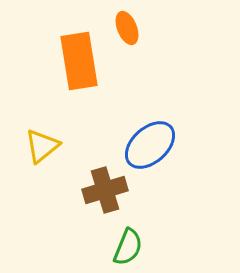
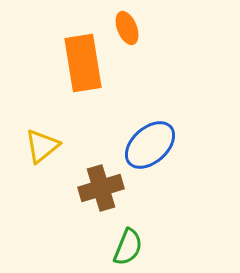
orange rectangle: moved 4 px right, 2 px down
brown cross: moved 4 px left, 2 px up
